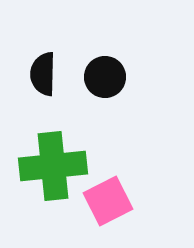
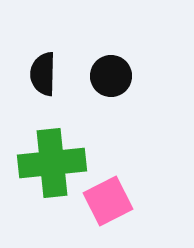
black circle: moved 6 px right, 1 px up
green cross: moved 1 px left, 3 px up
